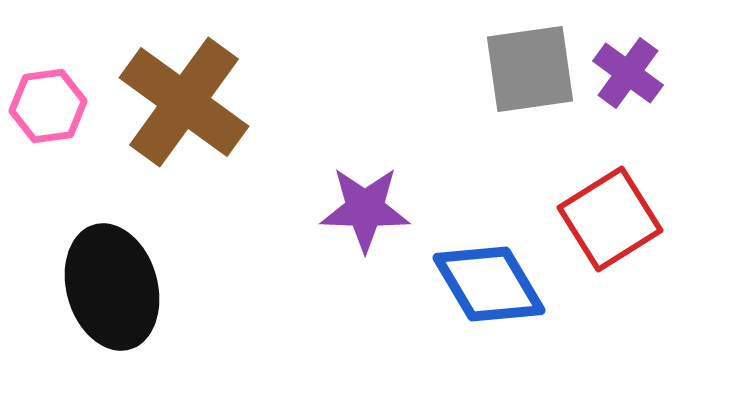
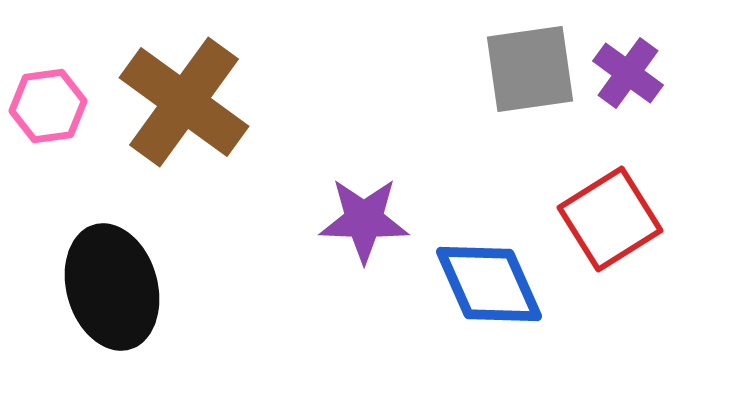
purple star: moved 1 px left, 11 px down
blue diamond: rotated 7 degrees clockwise
